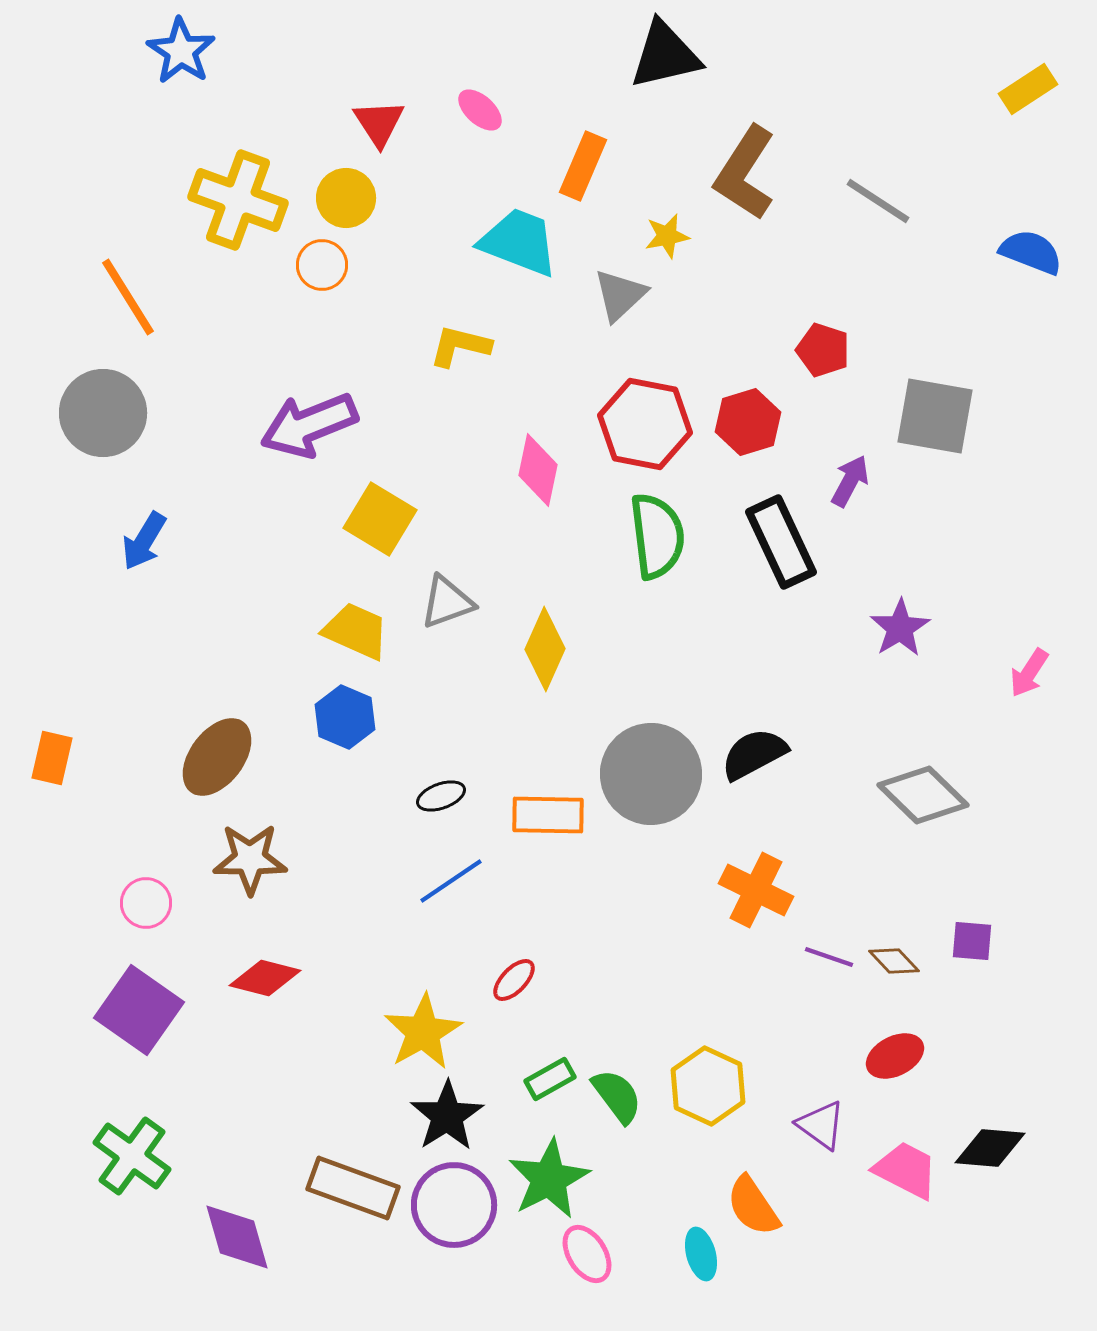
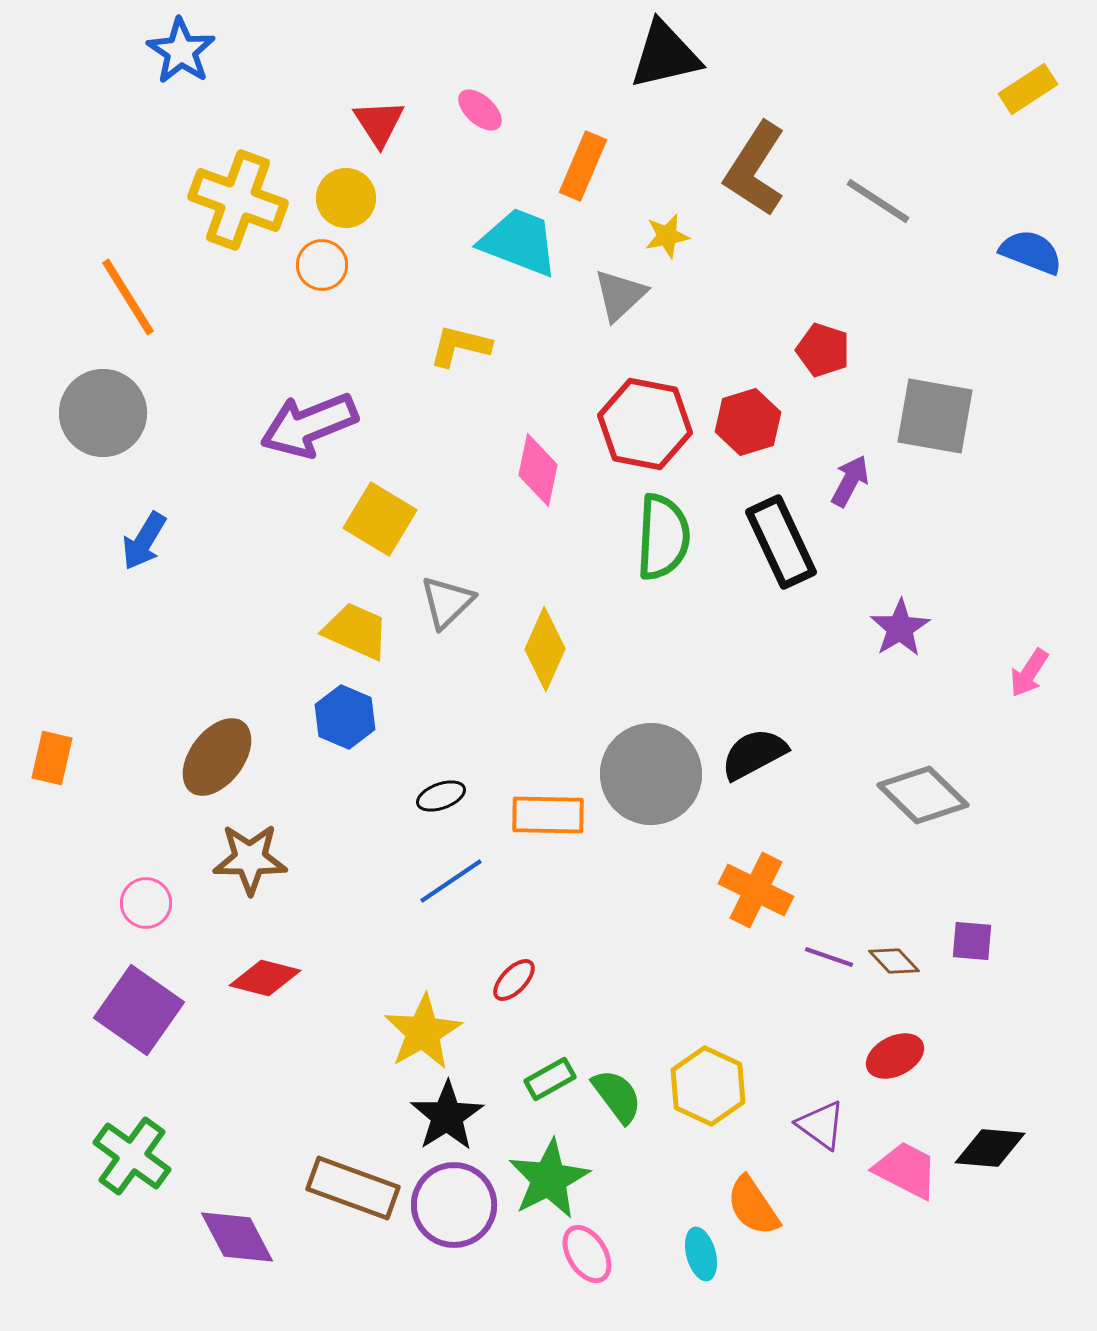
brown L-shape at (745, 173): moved 10 px right, 4 px up
green semicircle at (657, 536): moved 6 px right, 1 px down; rotated 10 degrees clockwise
gray triangle at (447, 602): rotated 24 degrees counterclockwise
purple diamond at (237, 1237): rotated 12 degrees counterclockwise
